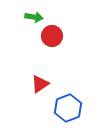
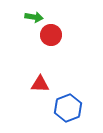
red circle: moved 1 px left, 1 px up
red triangle: rotated 36 degrees clockwise
